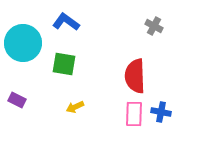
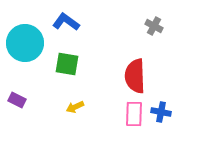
cyan circle: moved 2 px right
green square: moved 3 px right
